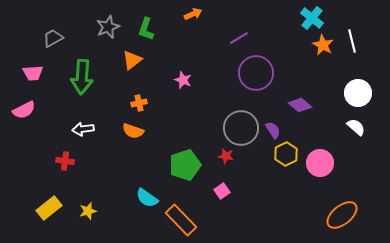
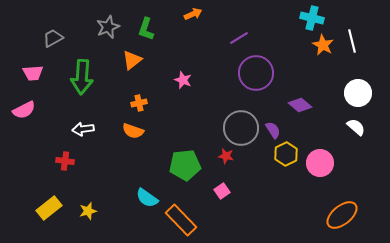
cyan cross: rotated 25 degrees counterclockwise
green pentagon: rotated 12 degrees clockwise
